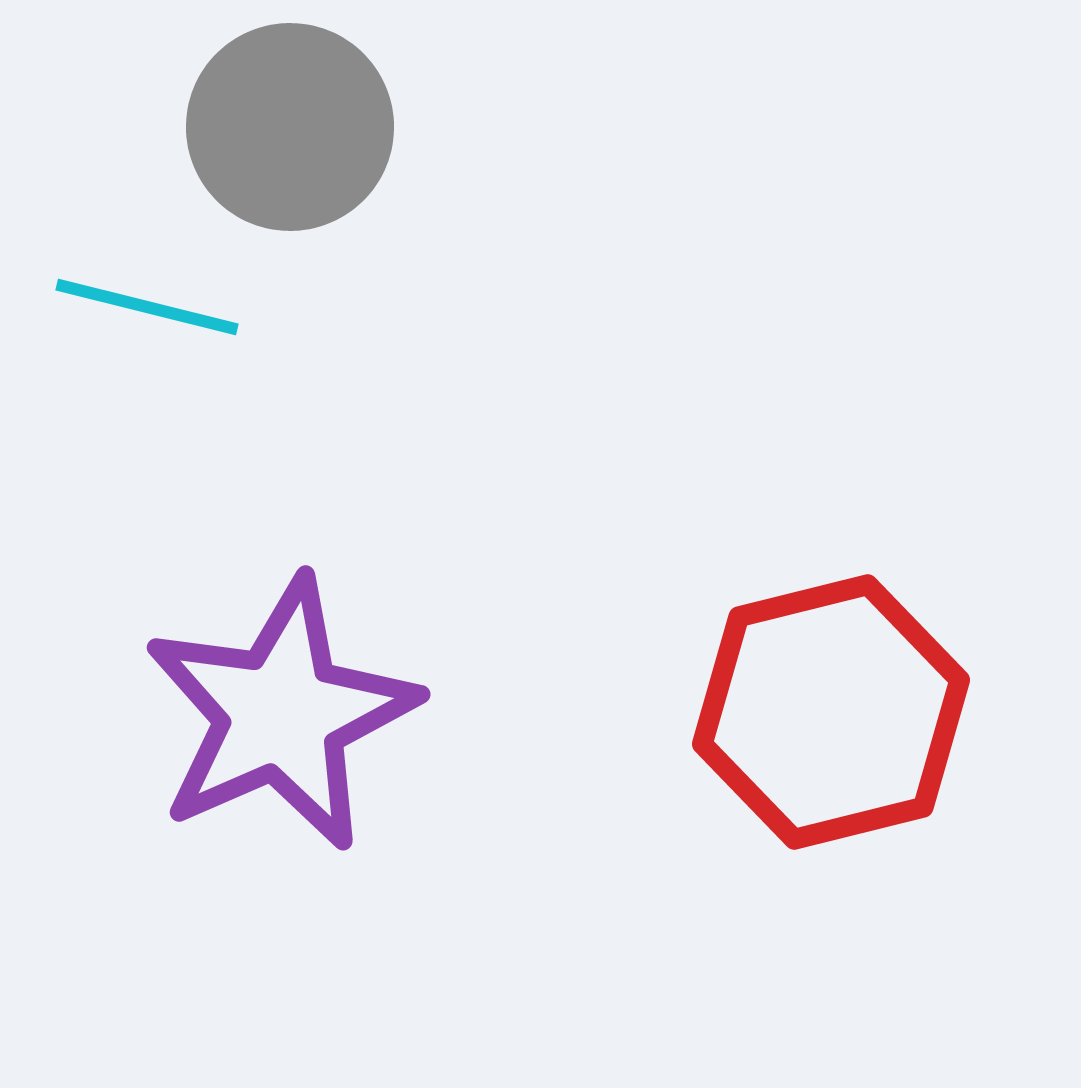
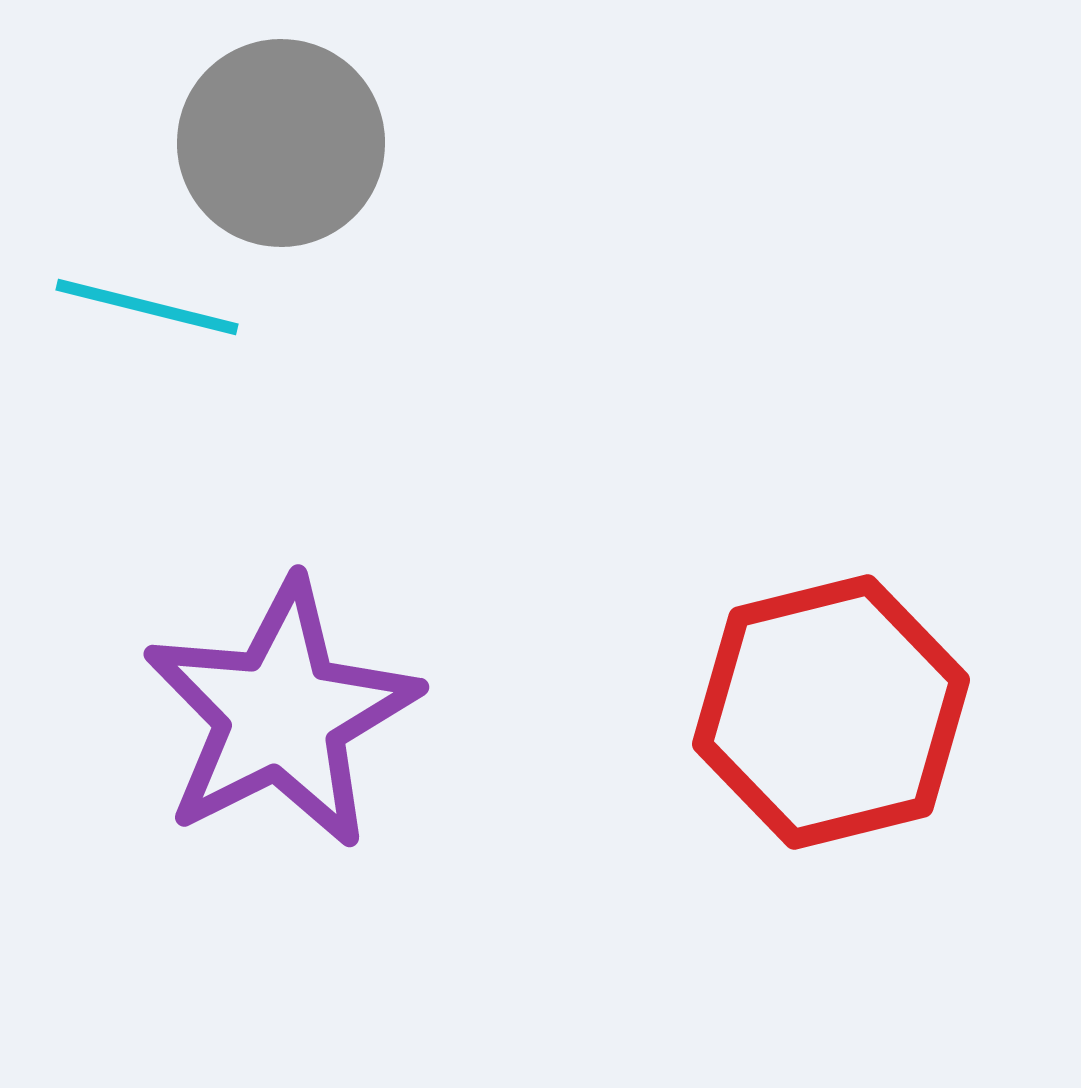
gray circle: moved 9 px left, 16 px down
purple star: rotated 3 degrees counterclockwise
